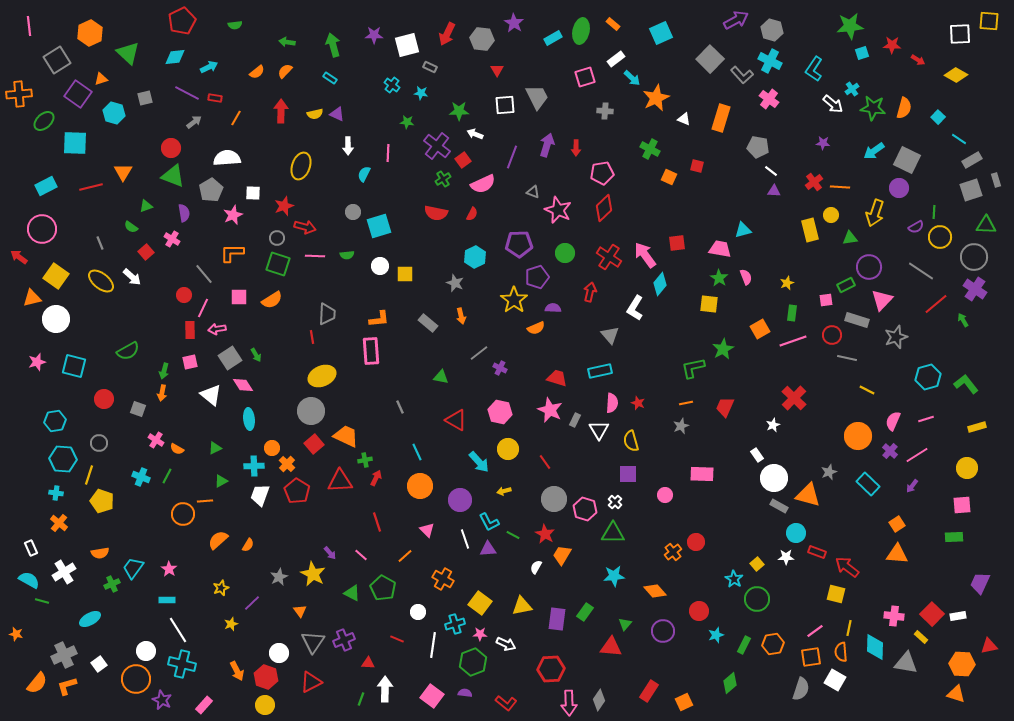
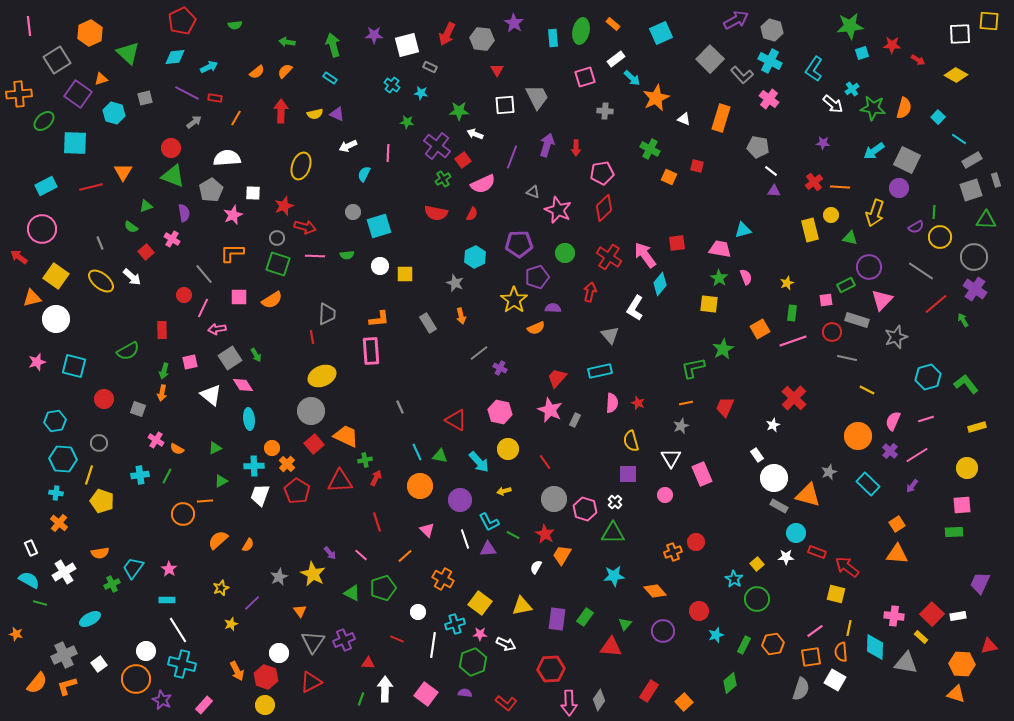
cyan rectangle at (553, 38): rotated 66 degrees counterclockwise
white arrow at (348, 146): rotated 66 degrees clockwise
green triangle at (986, 225): moved 5 px up
green triangle at (850, 238): rotated 21 degrees clockwise
gray rectangle at (428, 323): rotated 18 degrees clockwise
red rectangle at (190, 330): moved 28 px left
red circle at (832, 335): moved 3 px up
green triangle at (441, 377): moved 1 px left, 79 px down
red trapezoid at (557, 378): rotated 65 degrees counterclockwise
white triangle at (599, 430): moved 72 px right, 28 px down
pink rectangle at (702, 474): rotated 65 degrees clockwise
cyan cross at (141, 477): moved 1 px left, 2 px up; rotated 30 degrees counterclockwise
green rectangle at (954, 537): moved 5 px up
orange cross at (673, 552): rotated 18 degrees clockwise
green pentagon at (383, 588): rotated 25 degrees clockwise
green line at (42, 601): moved 2 px left, 2 px down
green rectangle at (585, 612): moved 5 px down
pink square at (432, 696): moved 6 px left, 2 px up
orange square at (684, 702): rotated 18 degrees counterclockwise
